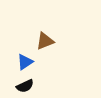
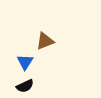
blue triangle: rotated 24 degrees counterclockwise
